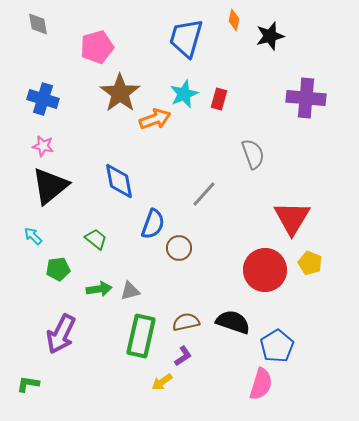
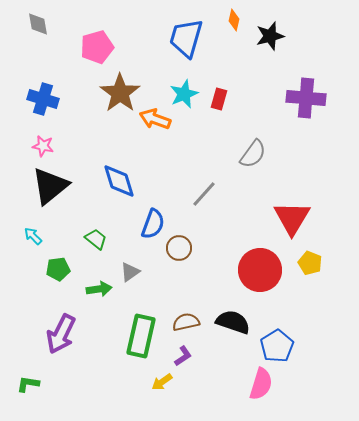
orange arrow: rotated 140 degrees counterclockwise
gray semicircle: rotated 56 degrees clockwise
blue diamond: rotated 6 degrees counterclockwise
red circle: moved 5 px left
gray triangle: moved 19 px up; rotated 20 degrees counterclockwise
